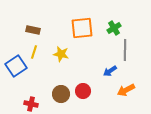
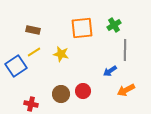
green cross: moved 3 px up
yellow line: rotated 40 degrees clockwise
